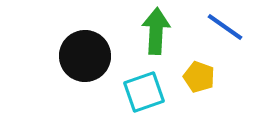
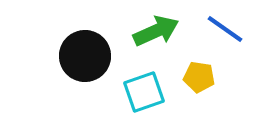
blue line: moved 2 px down
green arrow: rotated 63 degrees clockwise
yellow pentagon: rotated 12 degrees counterclockwise
